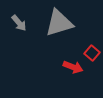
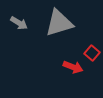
gray arrow: rotated 18 degrees counterclockwise
